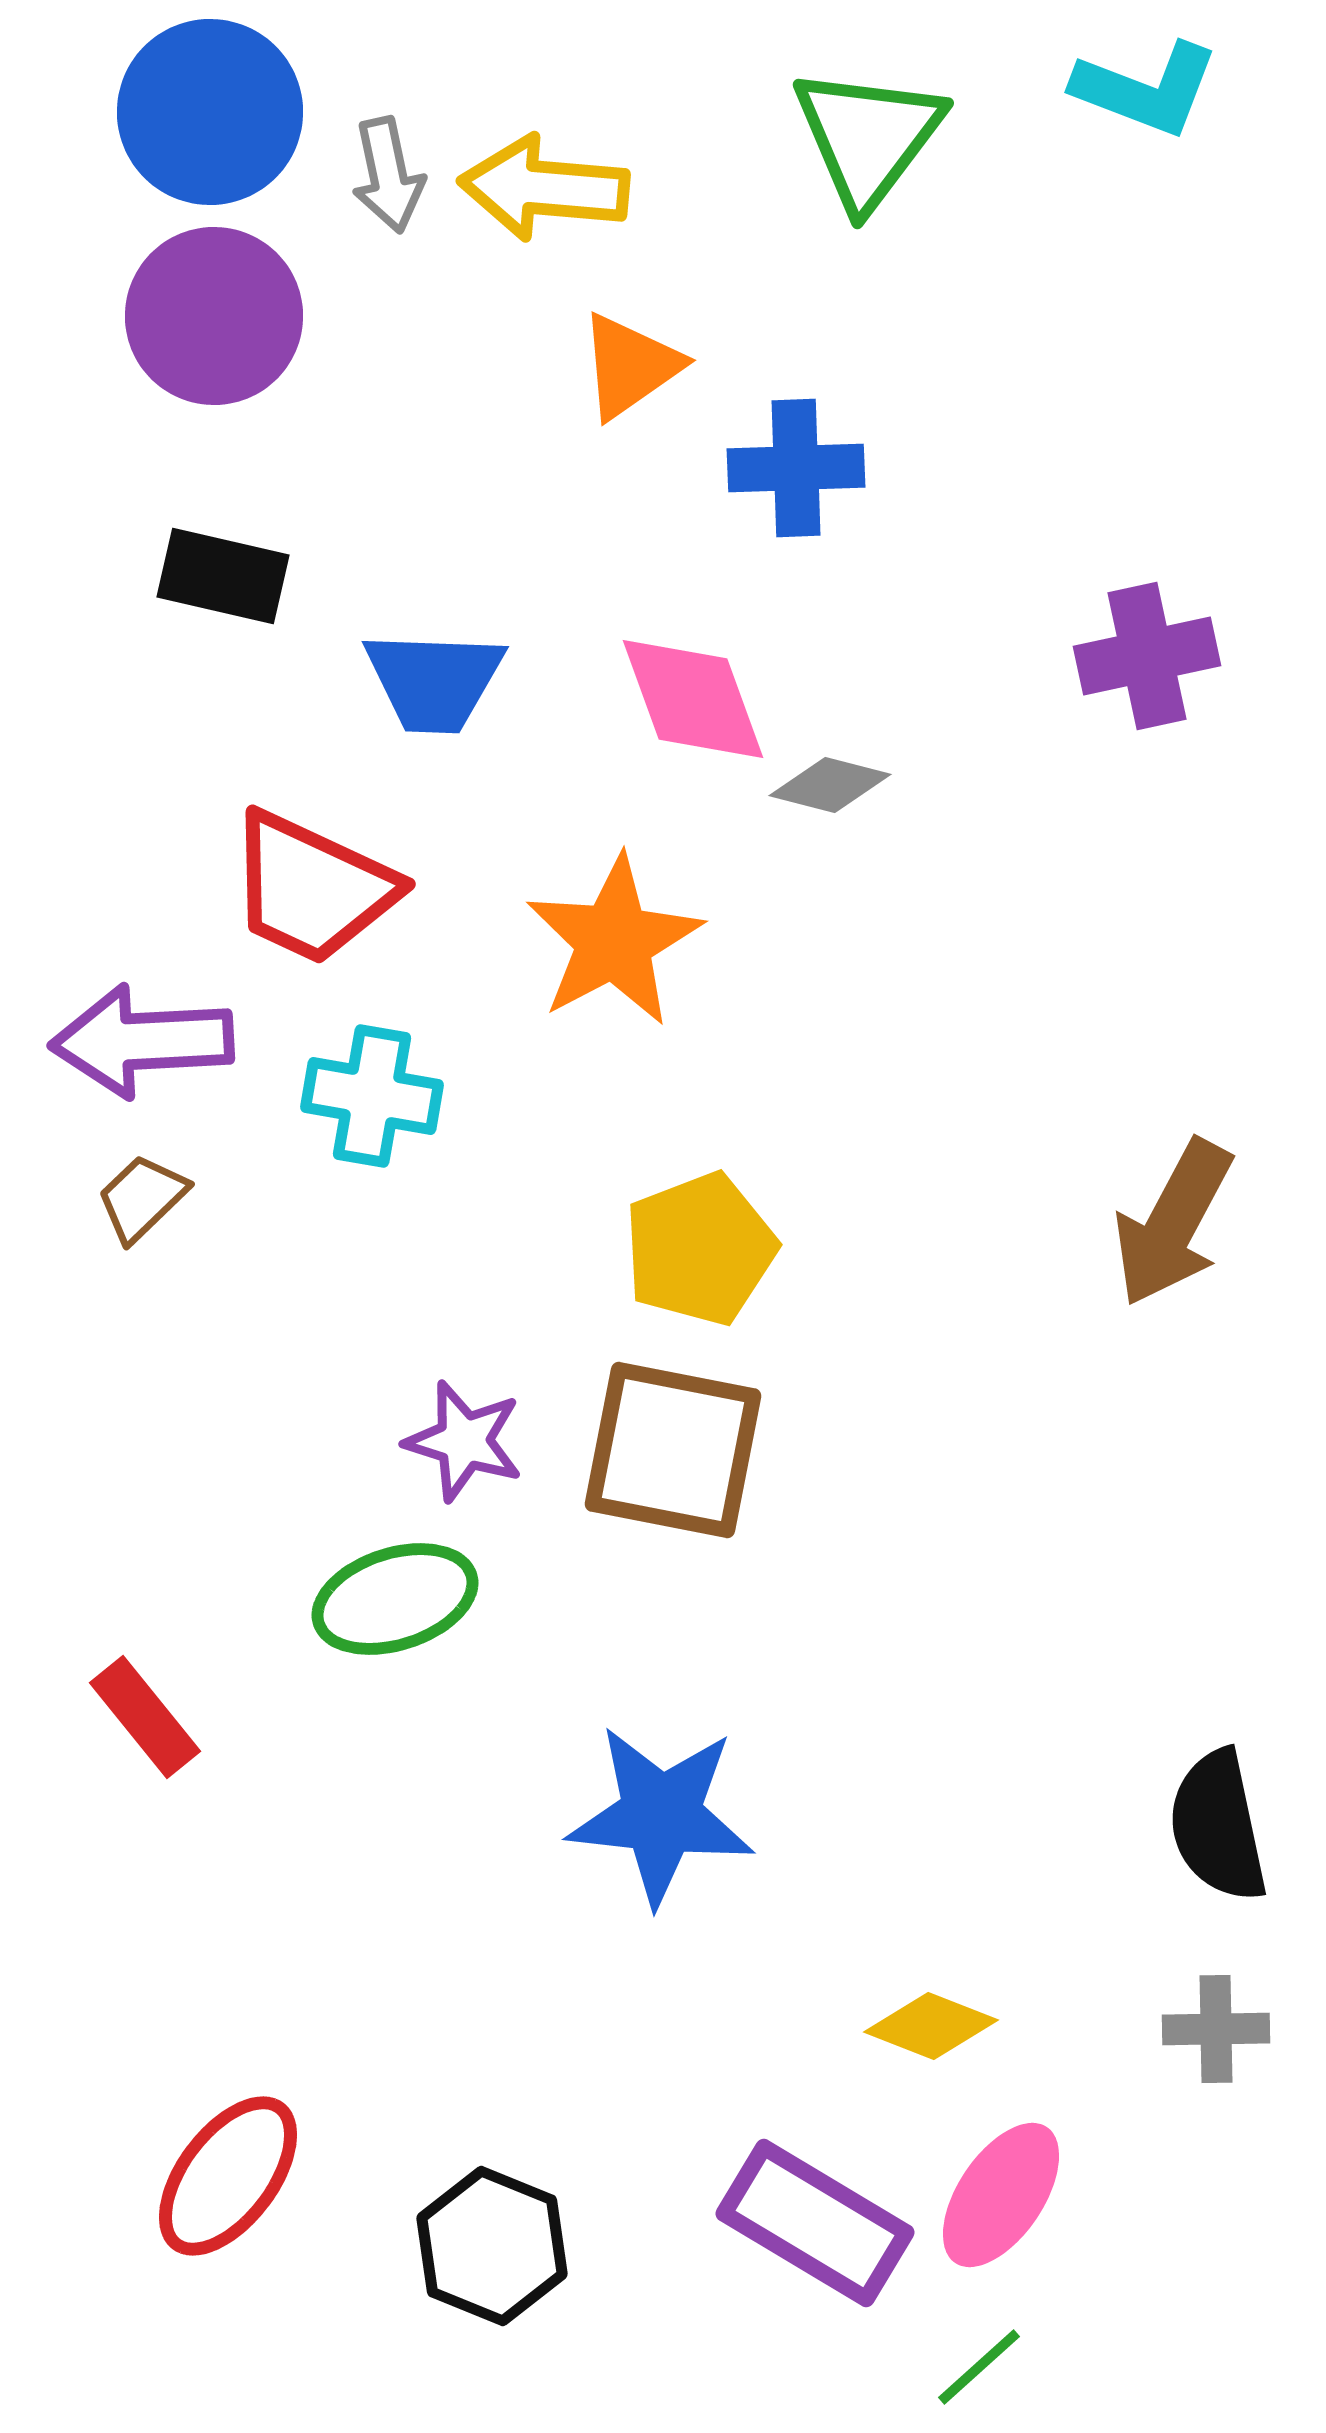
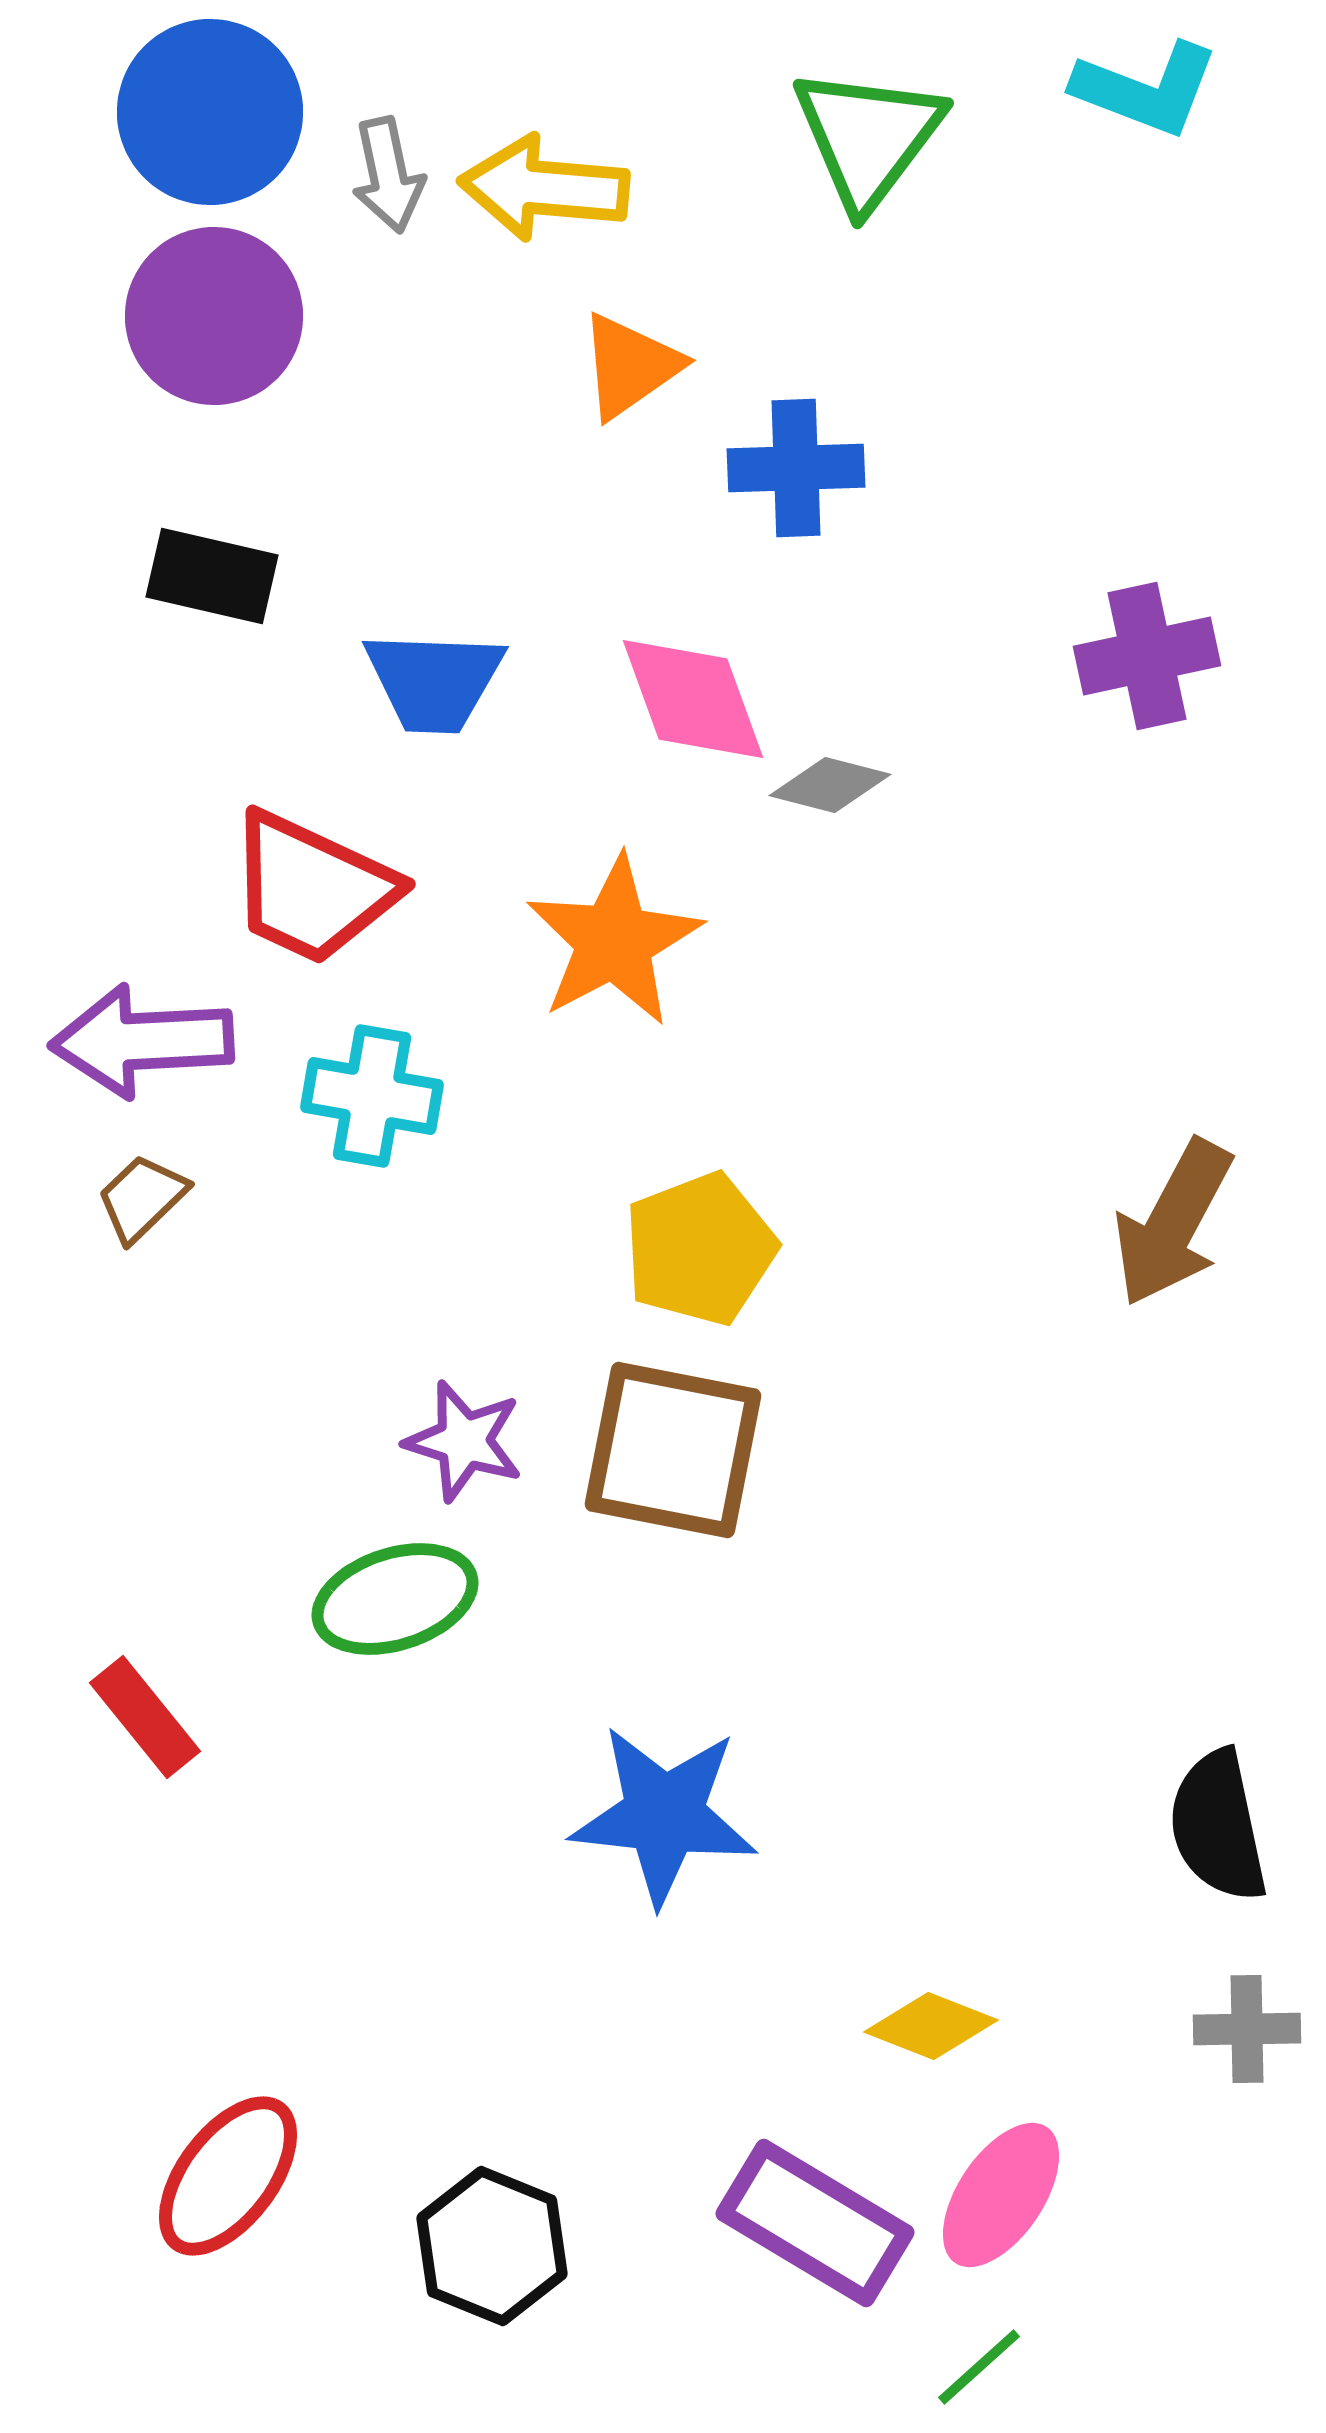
black rectangle: moved 11 px left
blue star: moved 3 px right
gray cross: moved 31 px right
